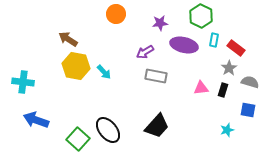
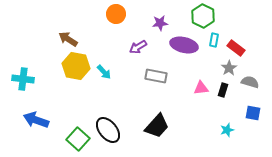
green hexagon: moved 2 px right
purple arrow: moved 7 px left, 5 px up
cyan cross: moved 3 px up
blue square: moved 5 px right, 3 px down
